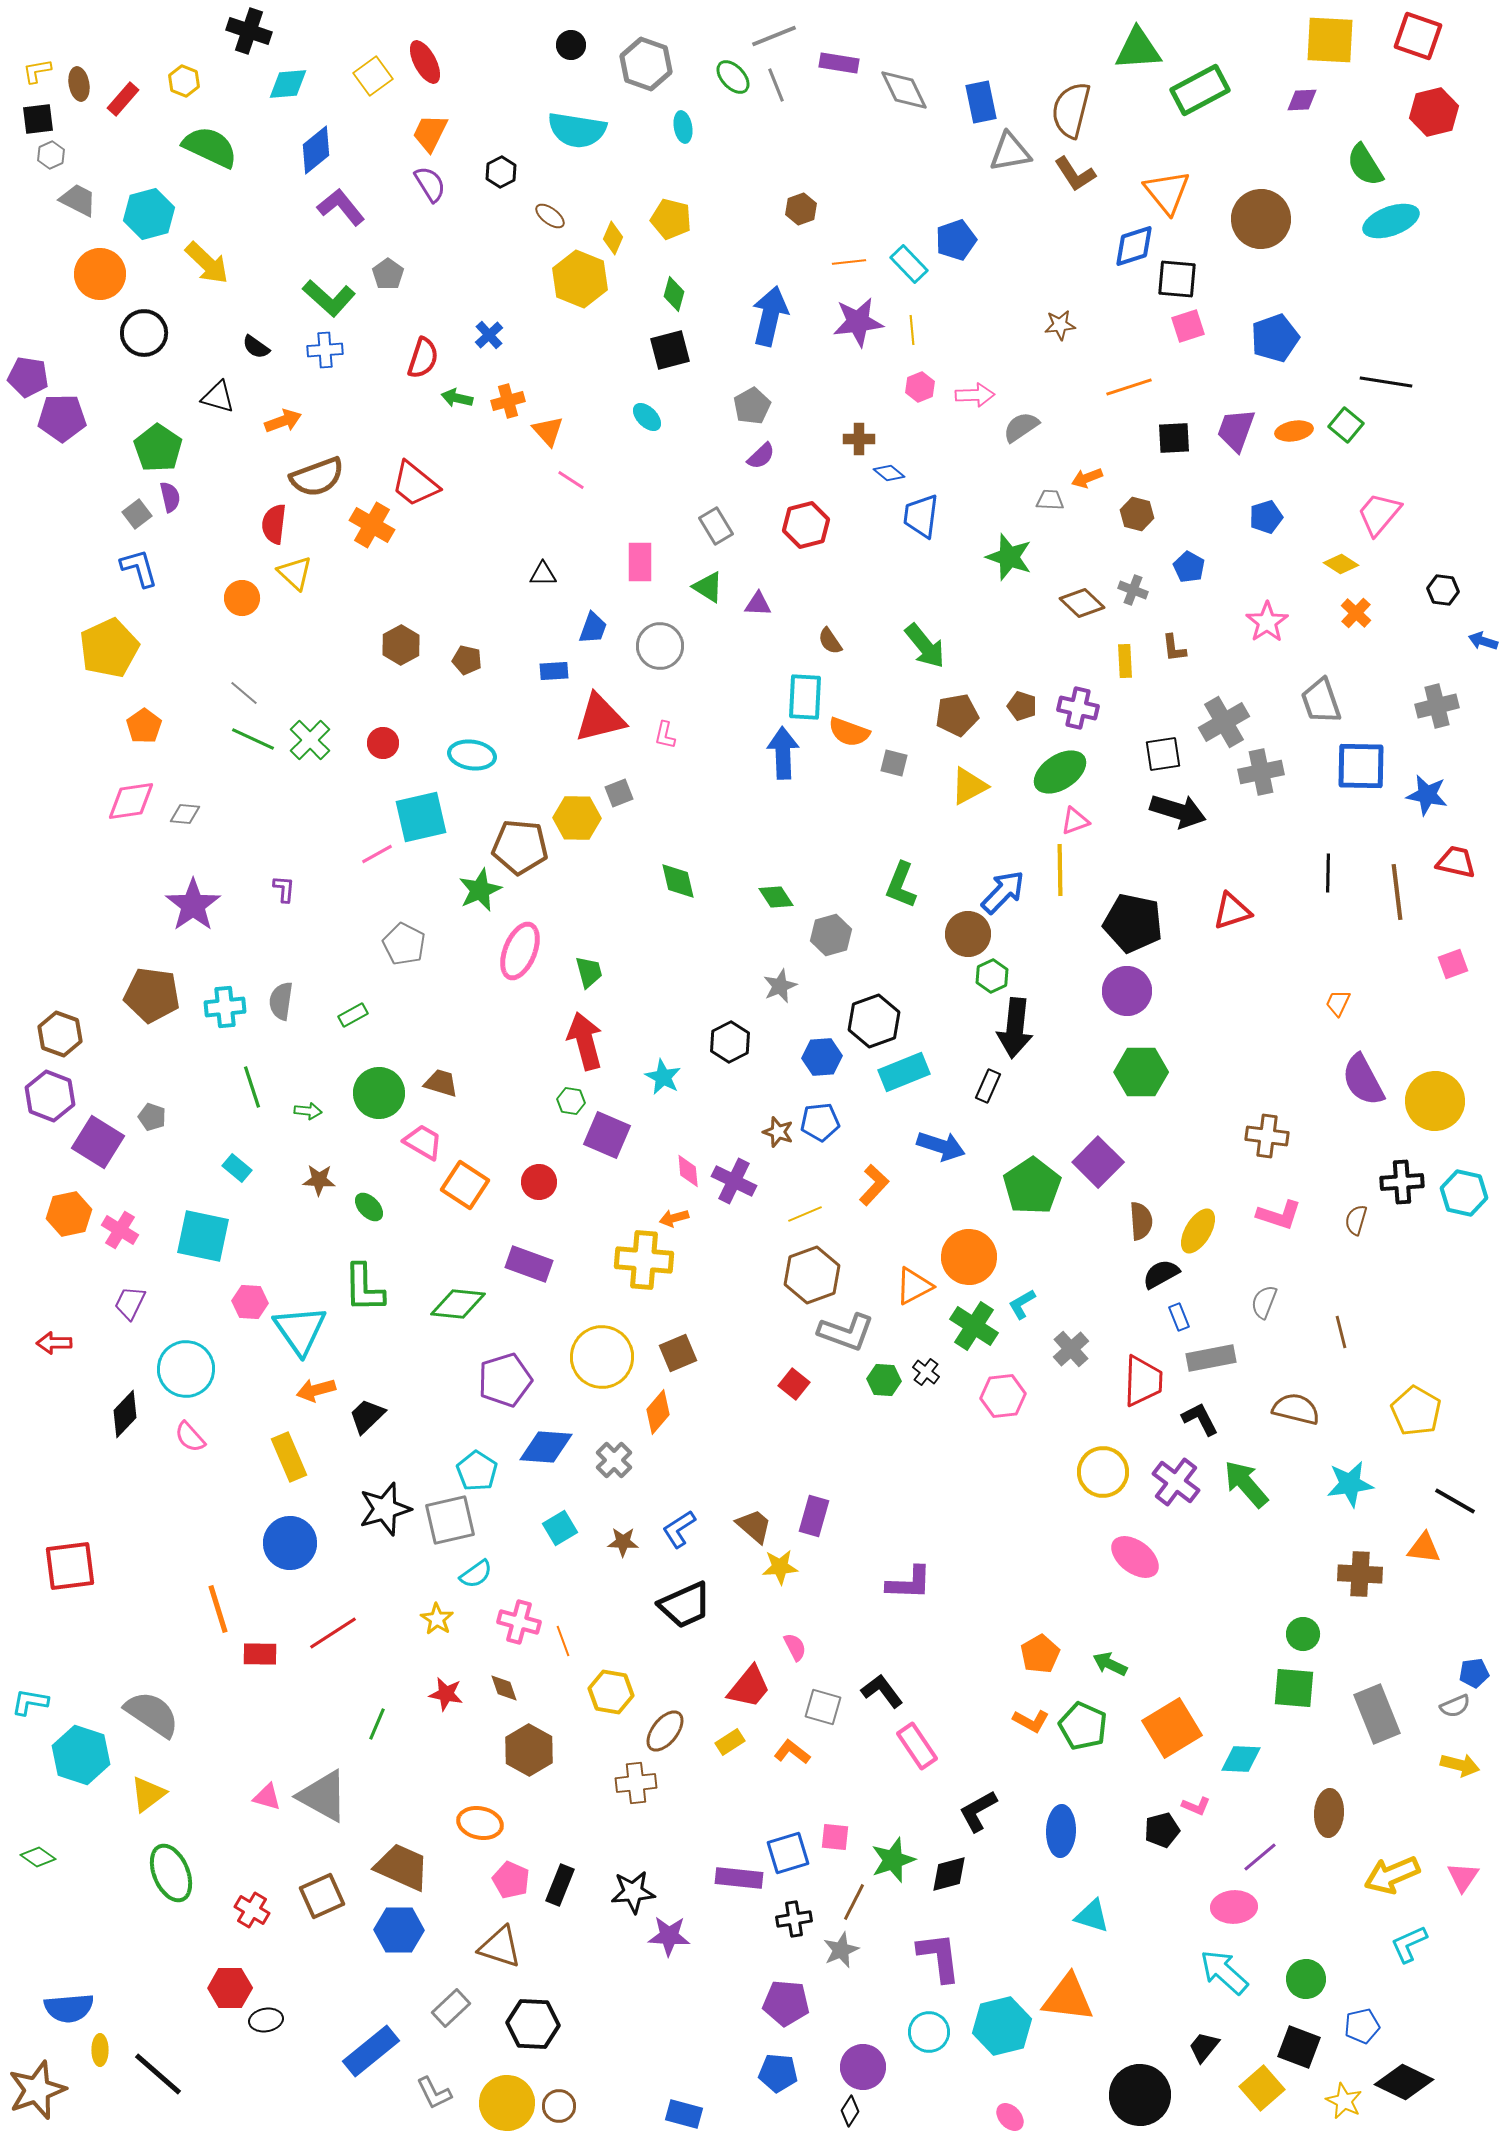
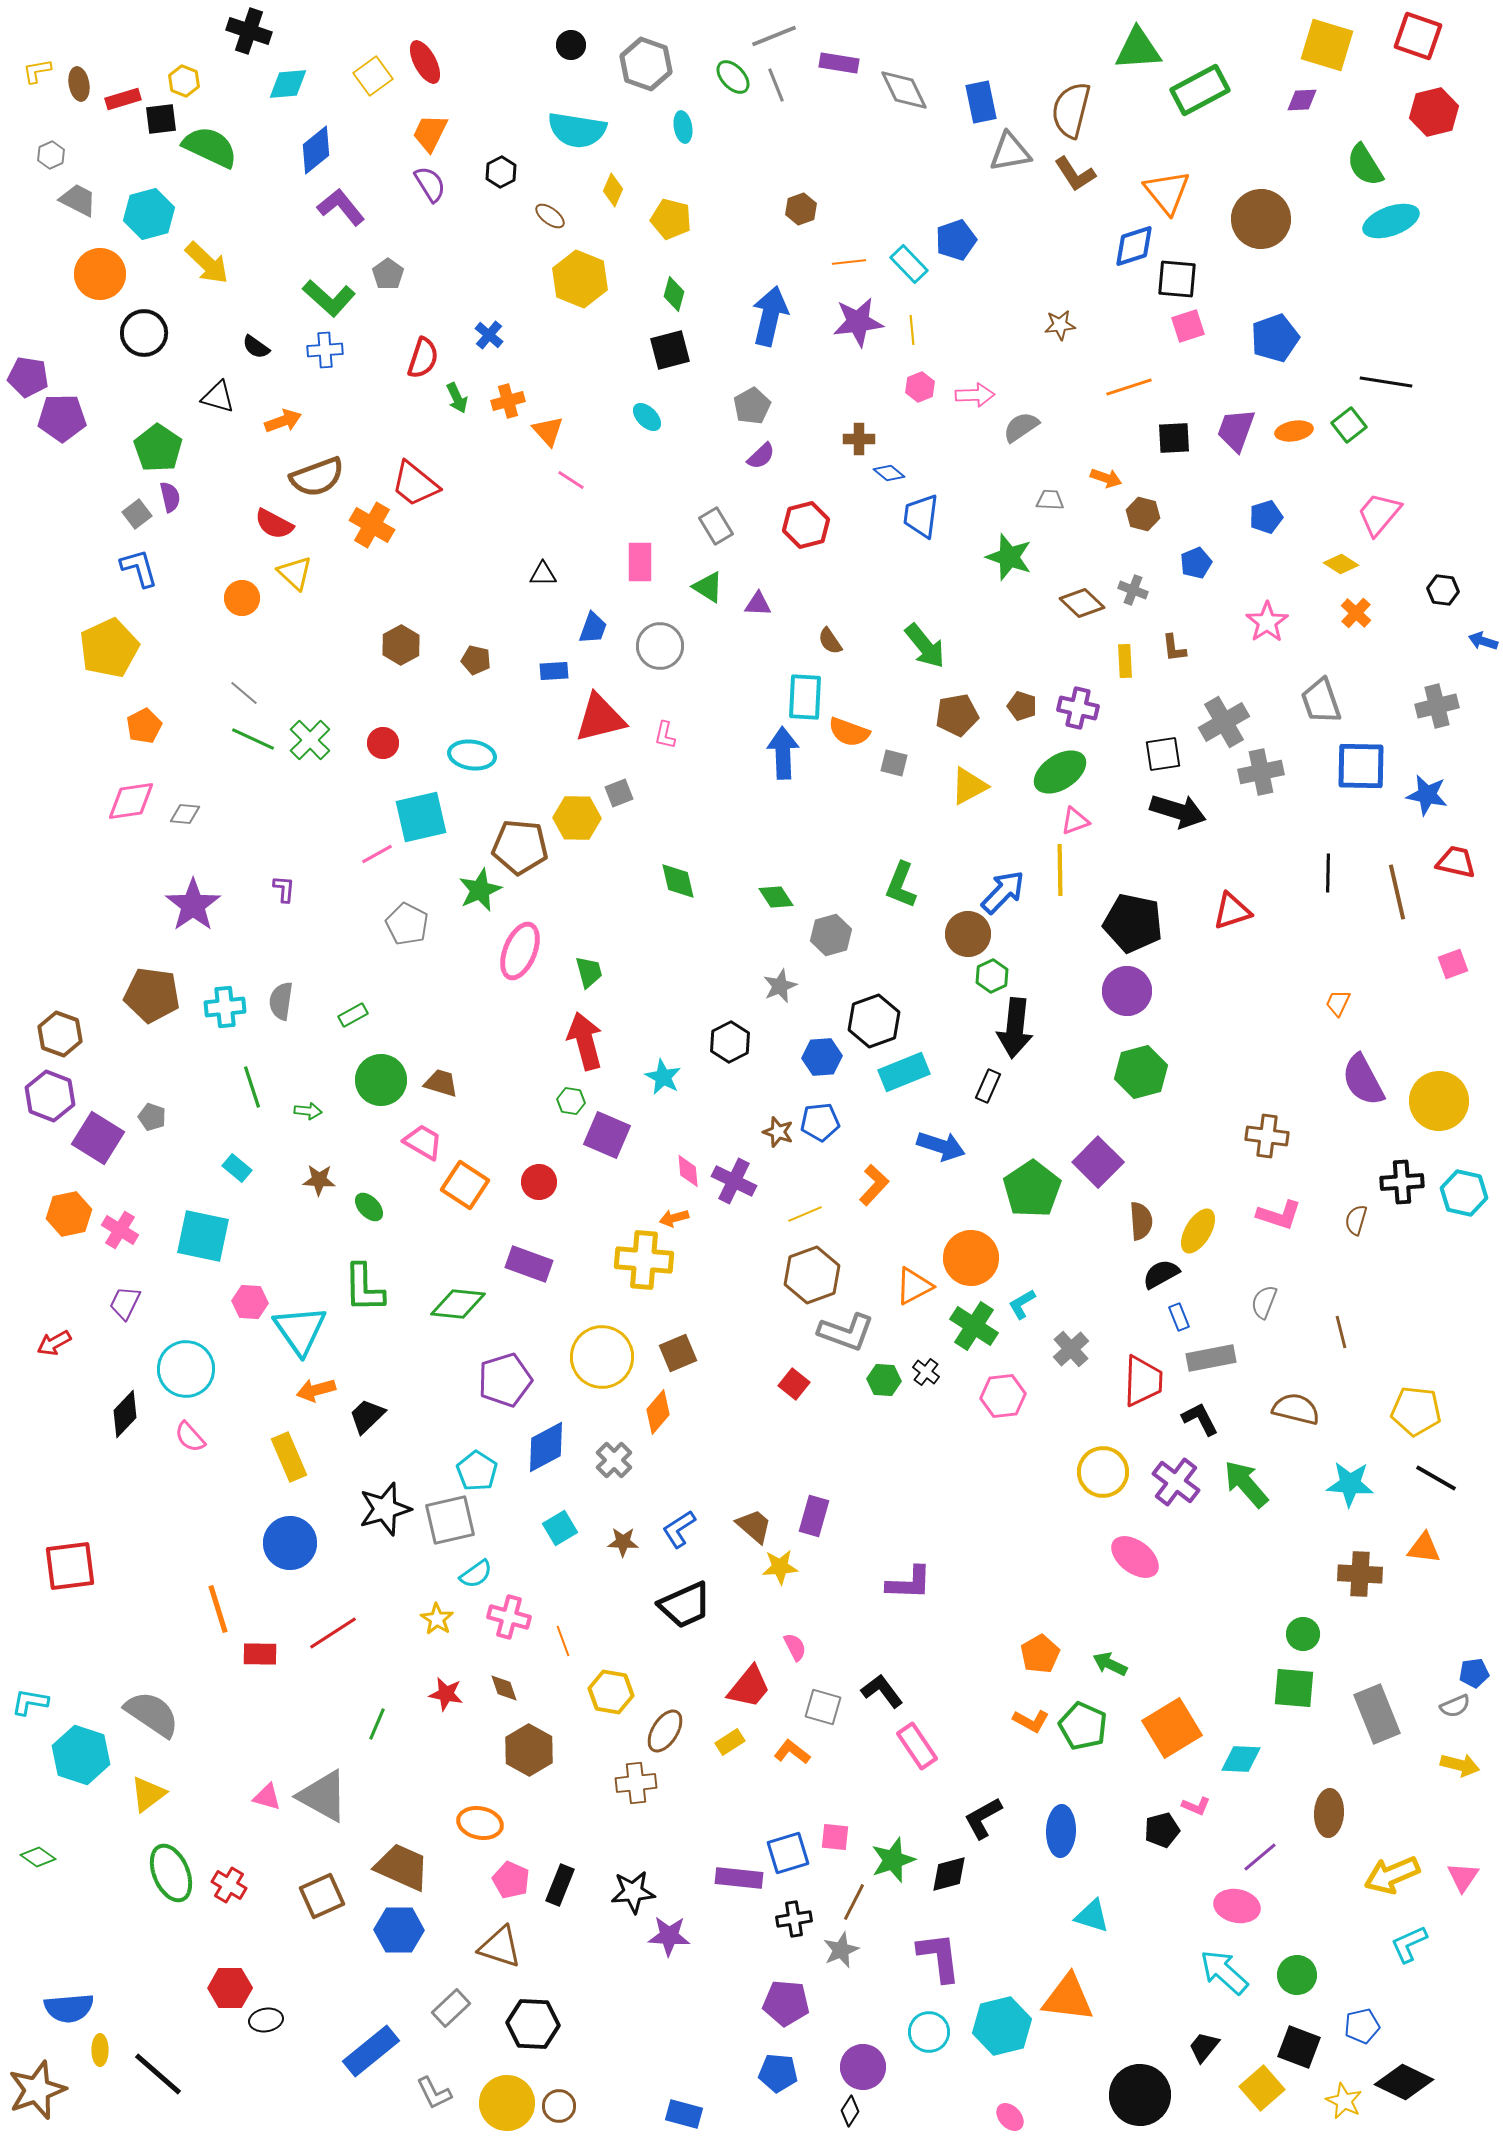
yellow square at (1330, 40): moved 3 px left, 5 px down; rotated 14 degrees clockwise
red rectangle at (123, 99): rotated 32 degrees clockwise
black square at (38, 119): moved 123 px right
yellow diamond at (613, 238): moved 48 px up
blue cross at (489, 335): rotated 8 degrees counterclockwise
green arrow at (457, 398): rotated 128 degrees counterclockwise
green square at (1346, 425): moved 3 px right; rotated 12 degrees clockwise
orange arrow at (1087, 478): moved 19 px right; rotated 140 degrees counterclockwise
brown hexagon at (1137, 514): moved 6 px right
red semicircle at (274, 524): rotated 69 degrees counterclockwise
blue pentagon at (1189, 567): moved 7 px right, 4 px up; rotated 20 degrees clockwise
brown pentagon at (467, 660): moved 9 px right
orange pentagon at (144, 726): rotated 8 degrees clockwise
brown line at (1397, 892): rotated 6 degrees counterclockwise
gray pentagon at (404, 944): moved 3 px right, 20 px up
green hexagon at (1141, 1072): rotated 15 degrees counterclockwise
green circle at (379, 1093): moved 2 px right, 13 px up
yellow circle at (1435, 1101): moved 4 px right
purple square at (98, 1142): moved 4 px up
green pentagon at (1032, 1186): moved 3 px down
orange circle at (969, 1257): moved 2 px right, 1 px down
purple trapezoid at (130, 1303): moved 5 px left
red arrow at (54, 1343): rotated 28 degrees counterclockwise
yellow pentagon at (1416, 1411): rotated 24 degrees counterclockwise
blue diamond at (546, 1447): rotated 32 degrees counterclockwise
cyan star at (1350, 1484): rotated 12 degrees clockwise
black line at (1455, 1501): moved 19 px left, 23 px up
pink cross at (519, 1622): moved 10 px left, 5 px up
brown ellipse at (665, 1731): rotated 6 degrees counterclockwise
black L-shape at (978, 1811): moved 5 px right, 7 px down
pink ellipse at (1234, 1907): moved 3 px right, 1 px up; rotated 15 degrees clockwise
red cross at (252, 1910): moved 23 px left, 25 px up
green circle at (1306, 1979): moved 9 px left, 4 px up
